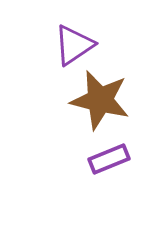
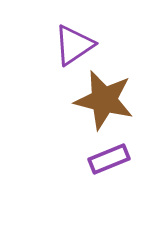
brown star: moved 4 px right
